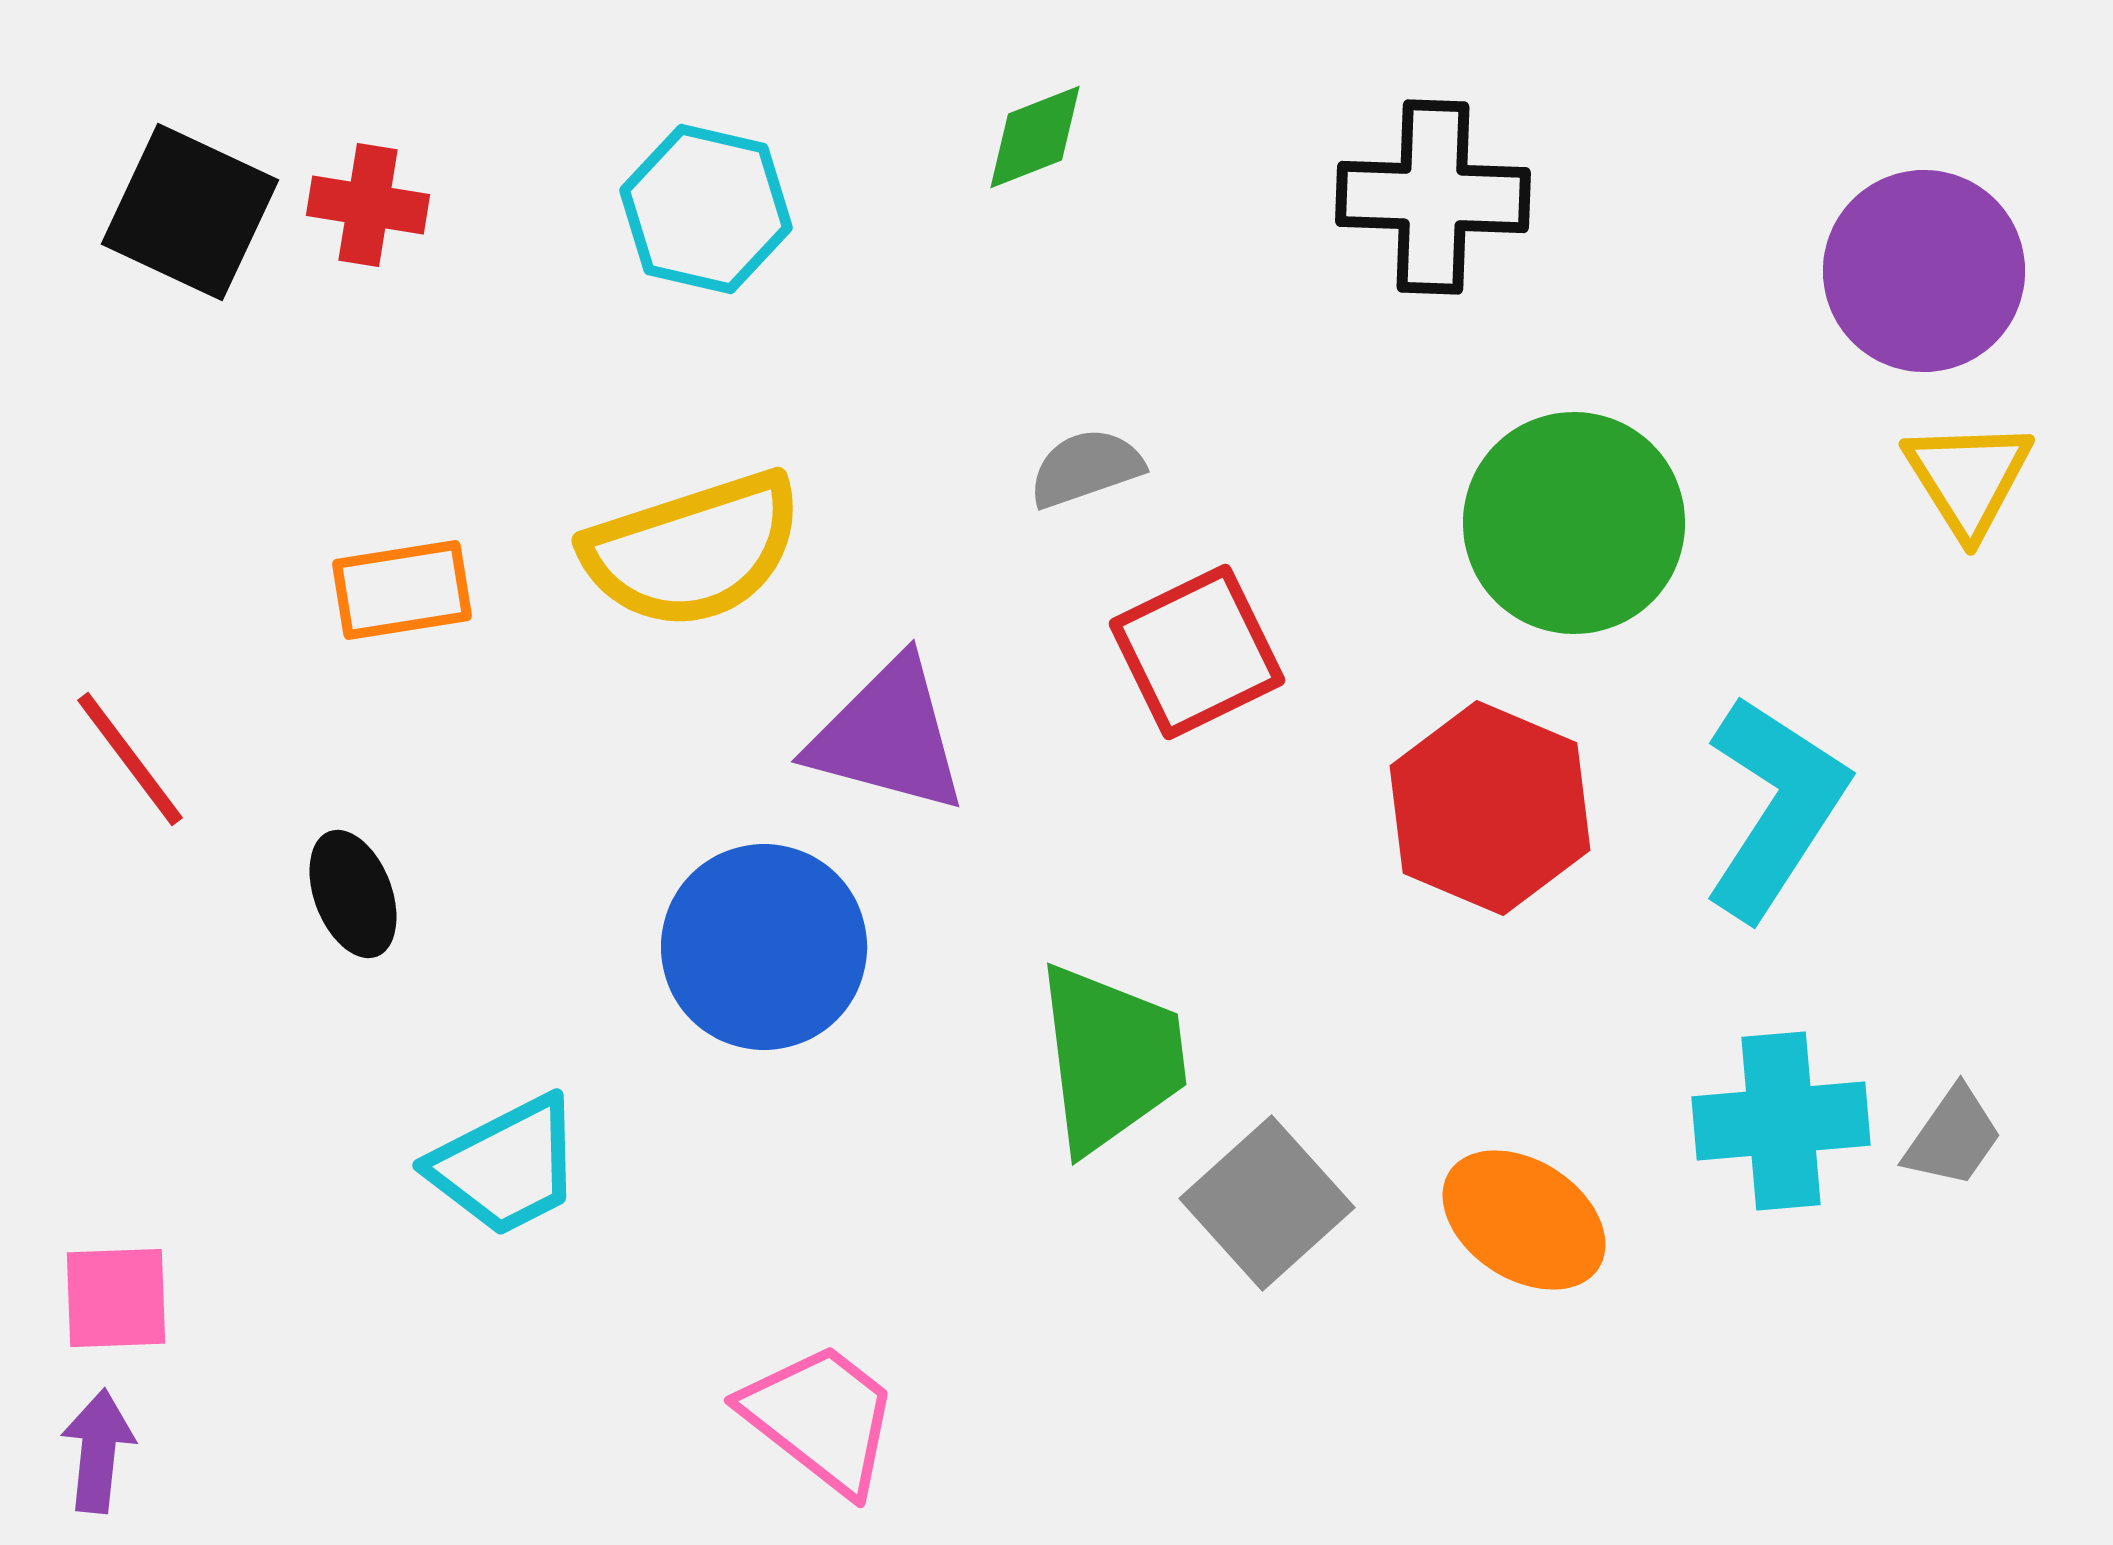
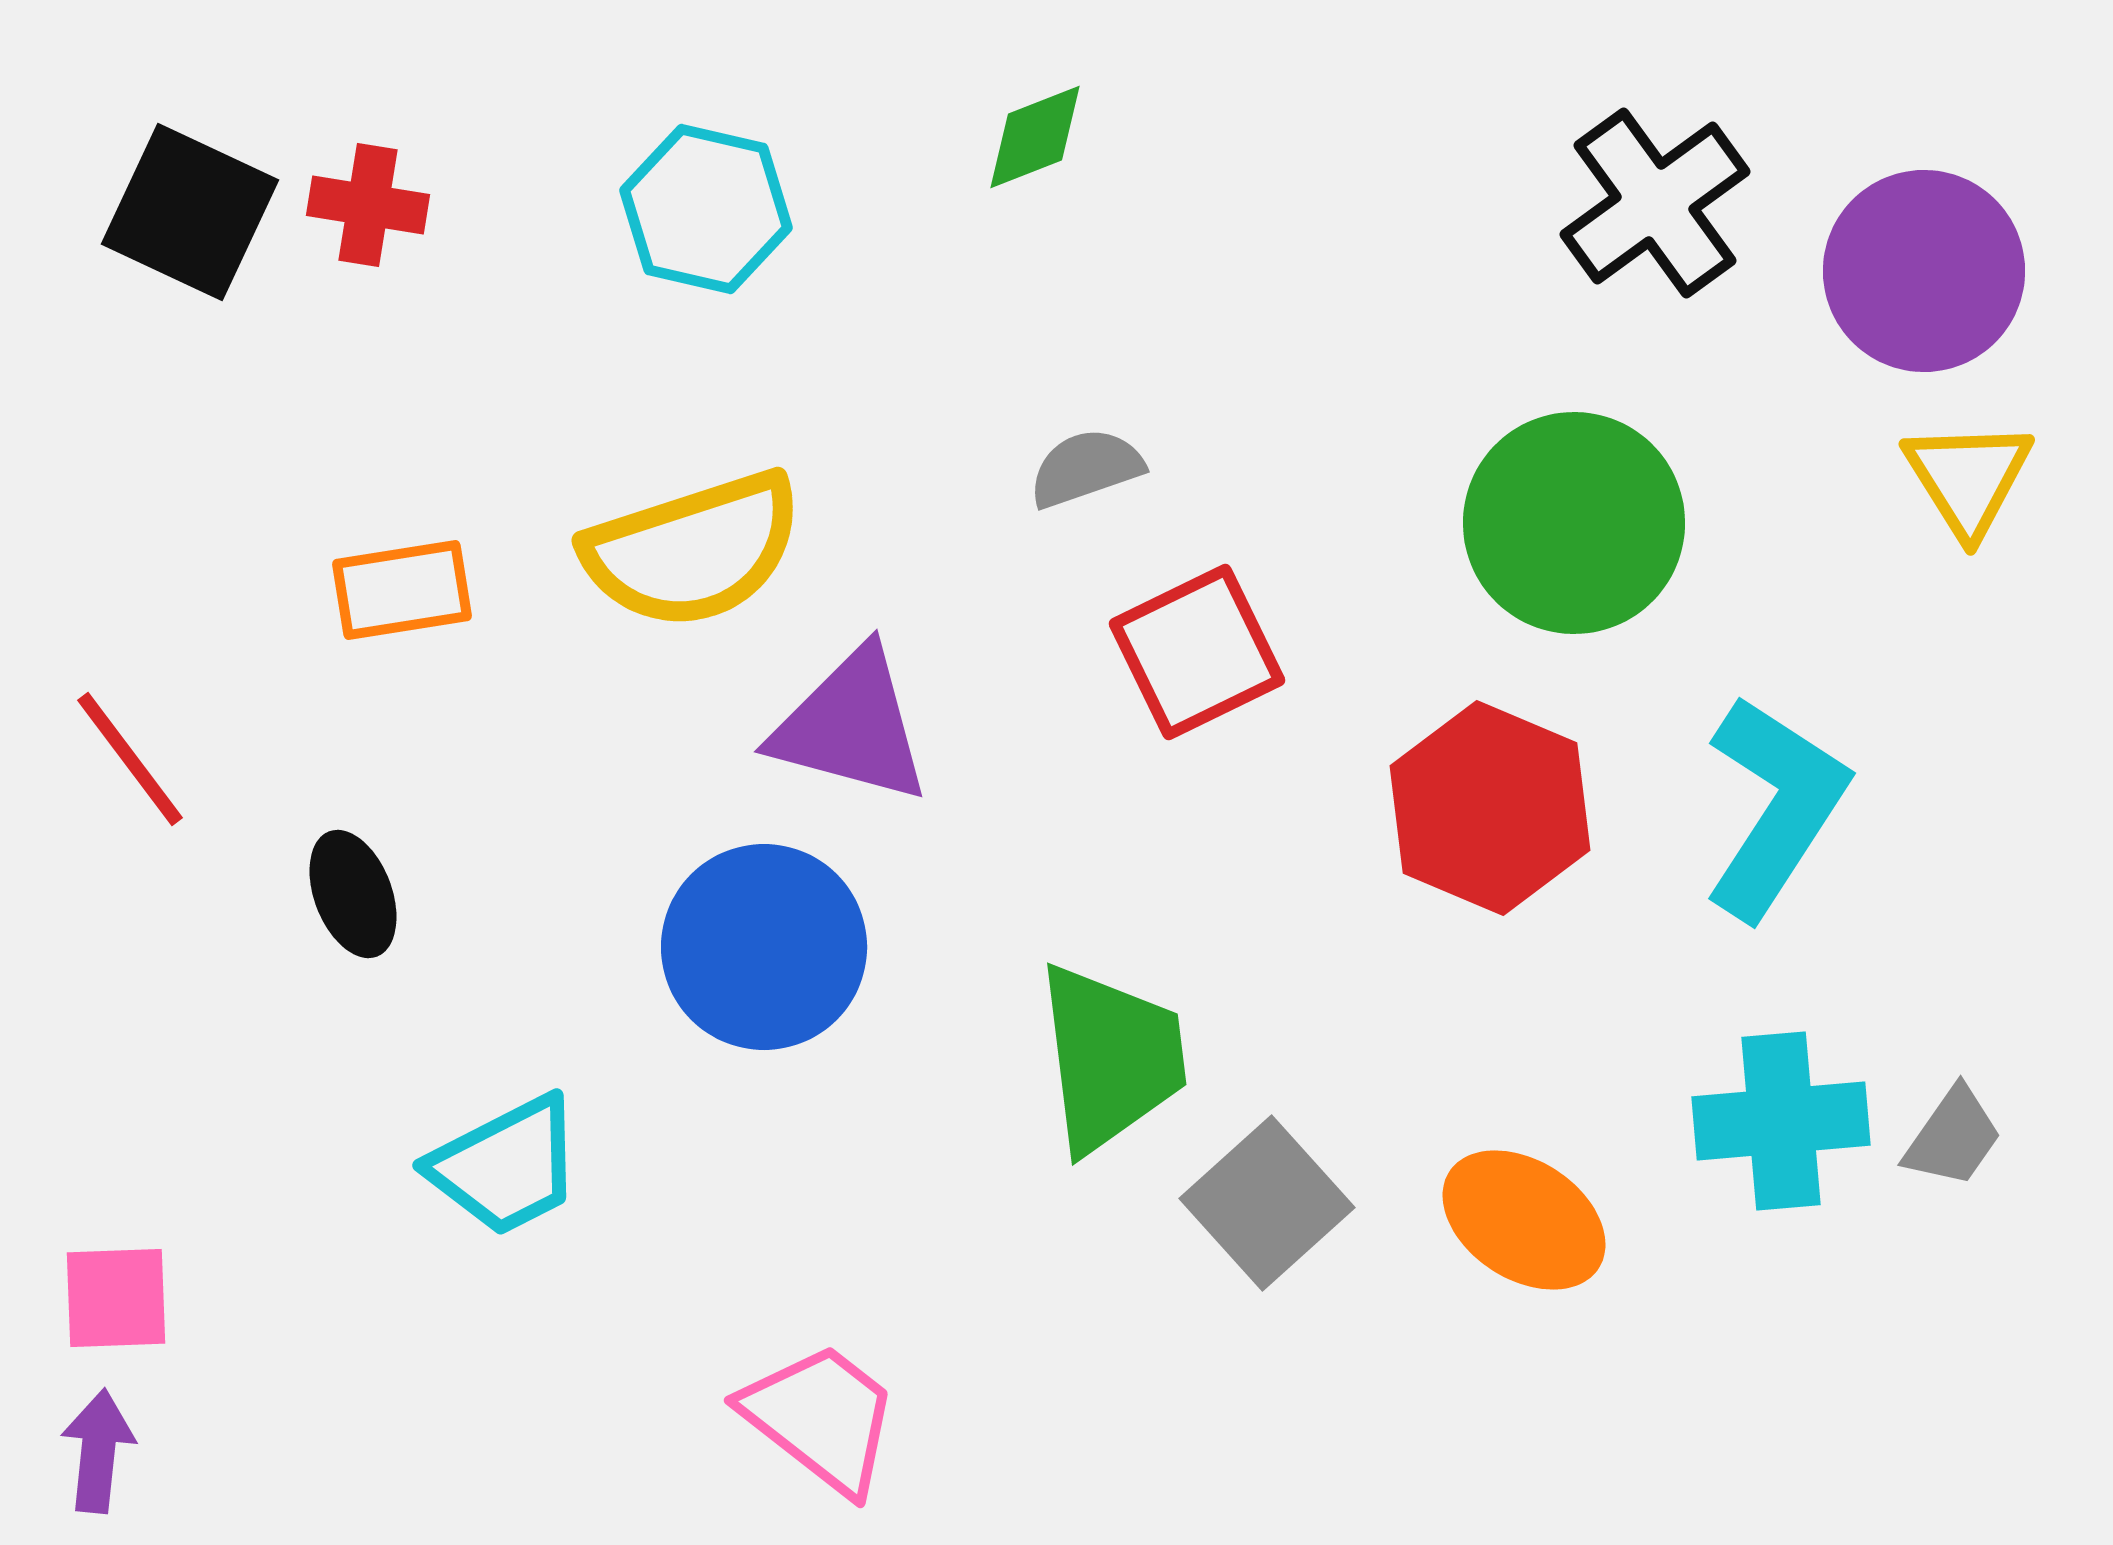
black cross: moved 222 px right, 6 px down; rotated 38 degrees counterclockwise
purple triangle: moved 37 px left, 10 px up
